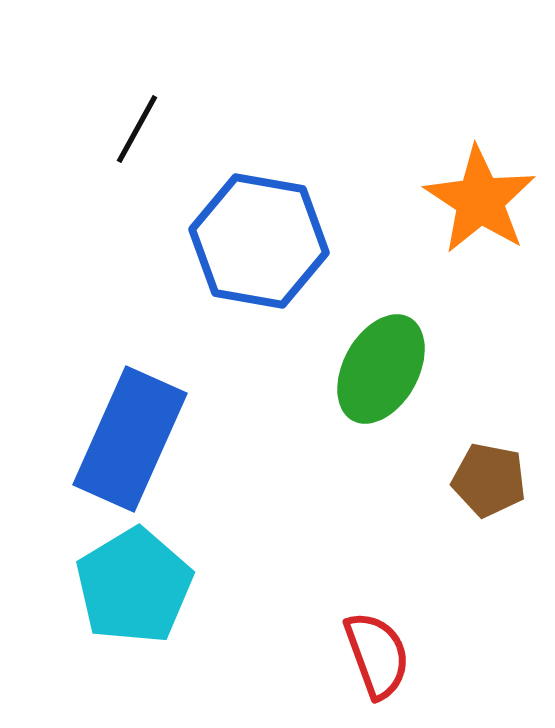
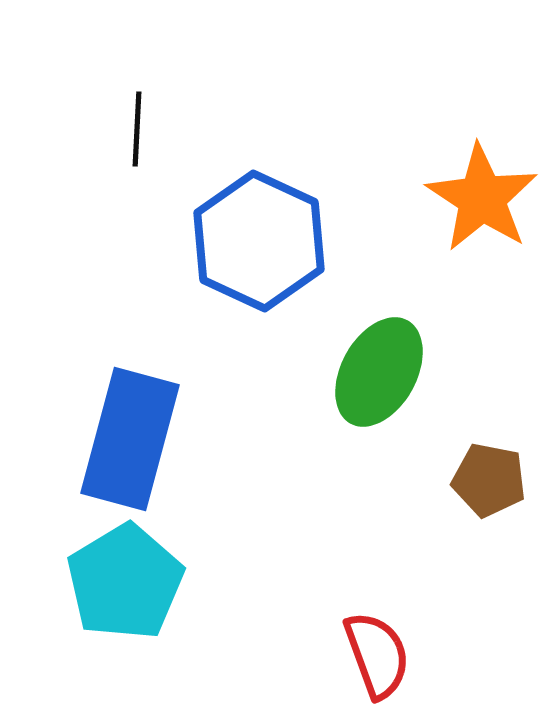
black line: rotated 26 degrees counterclockwise
orange star: moved 2 px right, 2 px up
blue hexagon: rotated 15 degrees clockwise
green ellipse: moved 2 px left, 3 px down
blue rectangle: rotated 9 degrees counterclockwise
cyan pentagon: moved 9 px left, 4 px up
